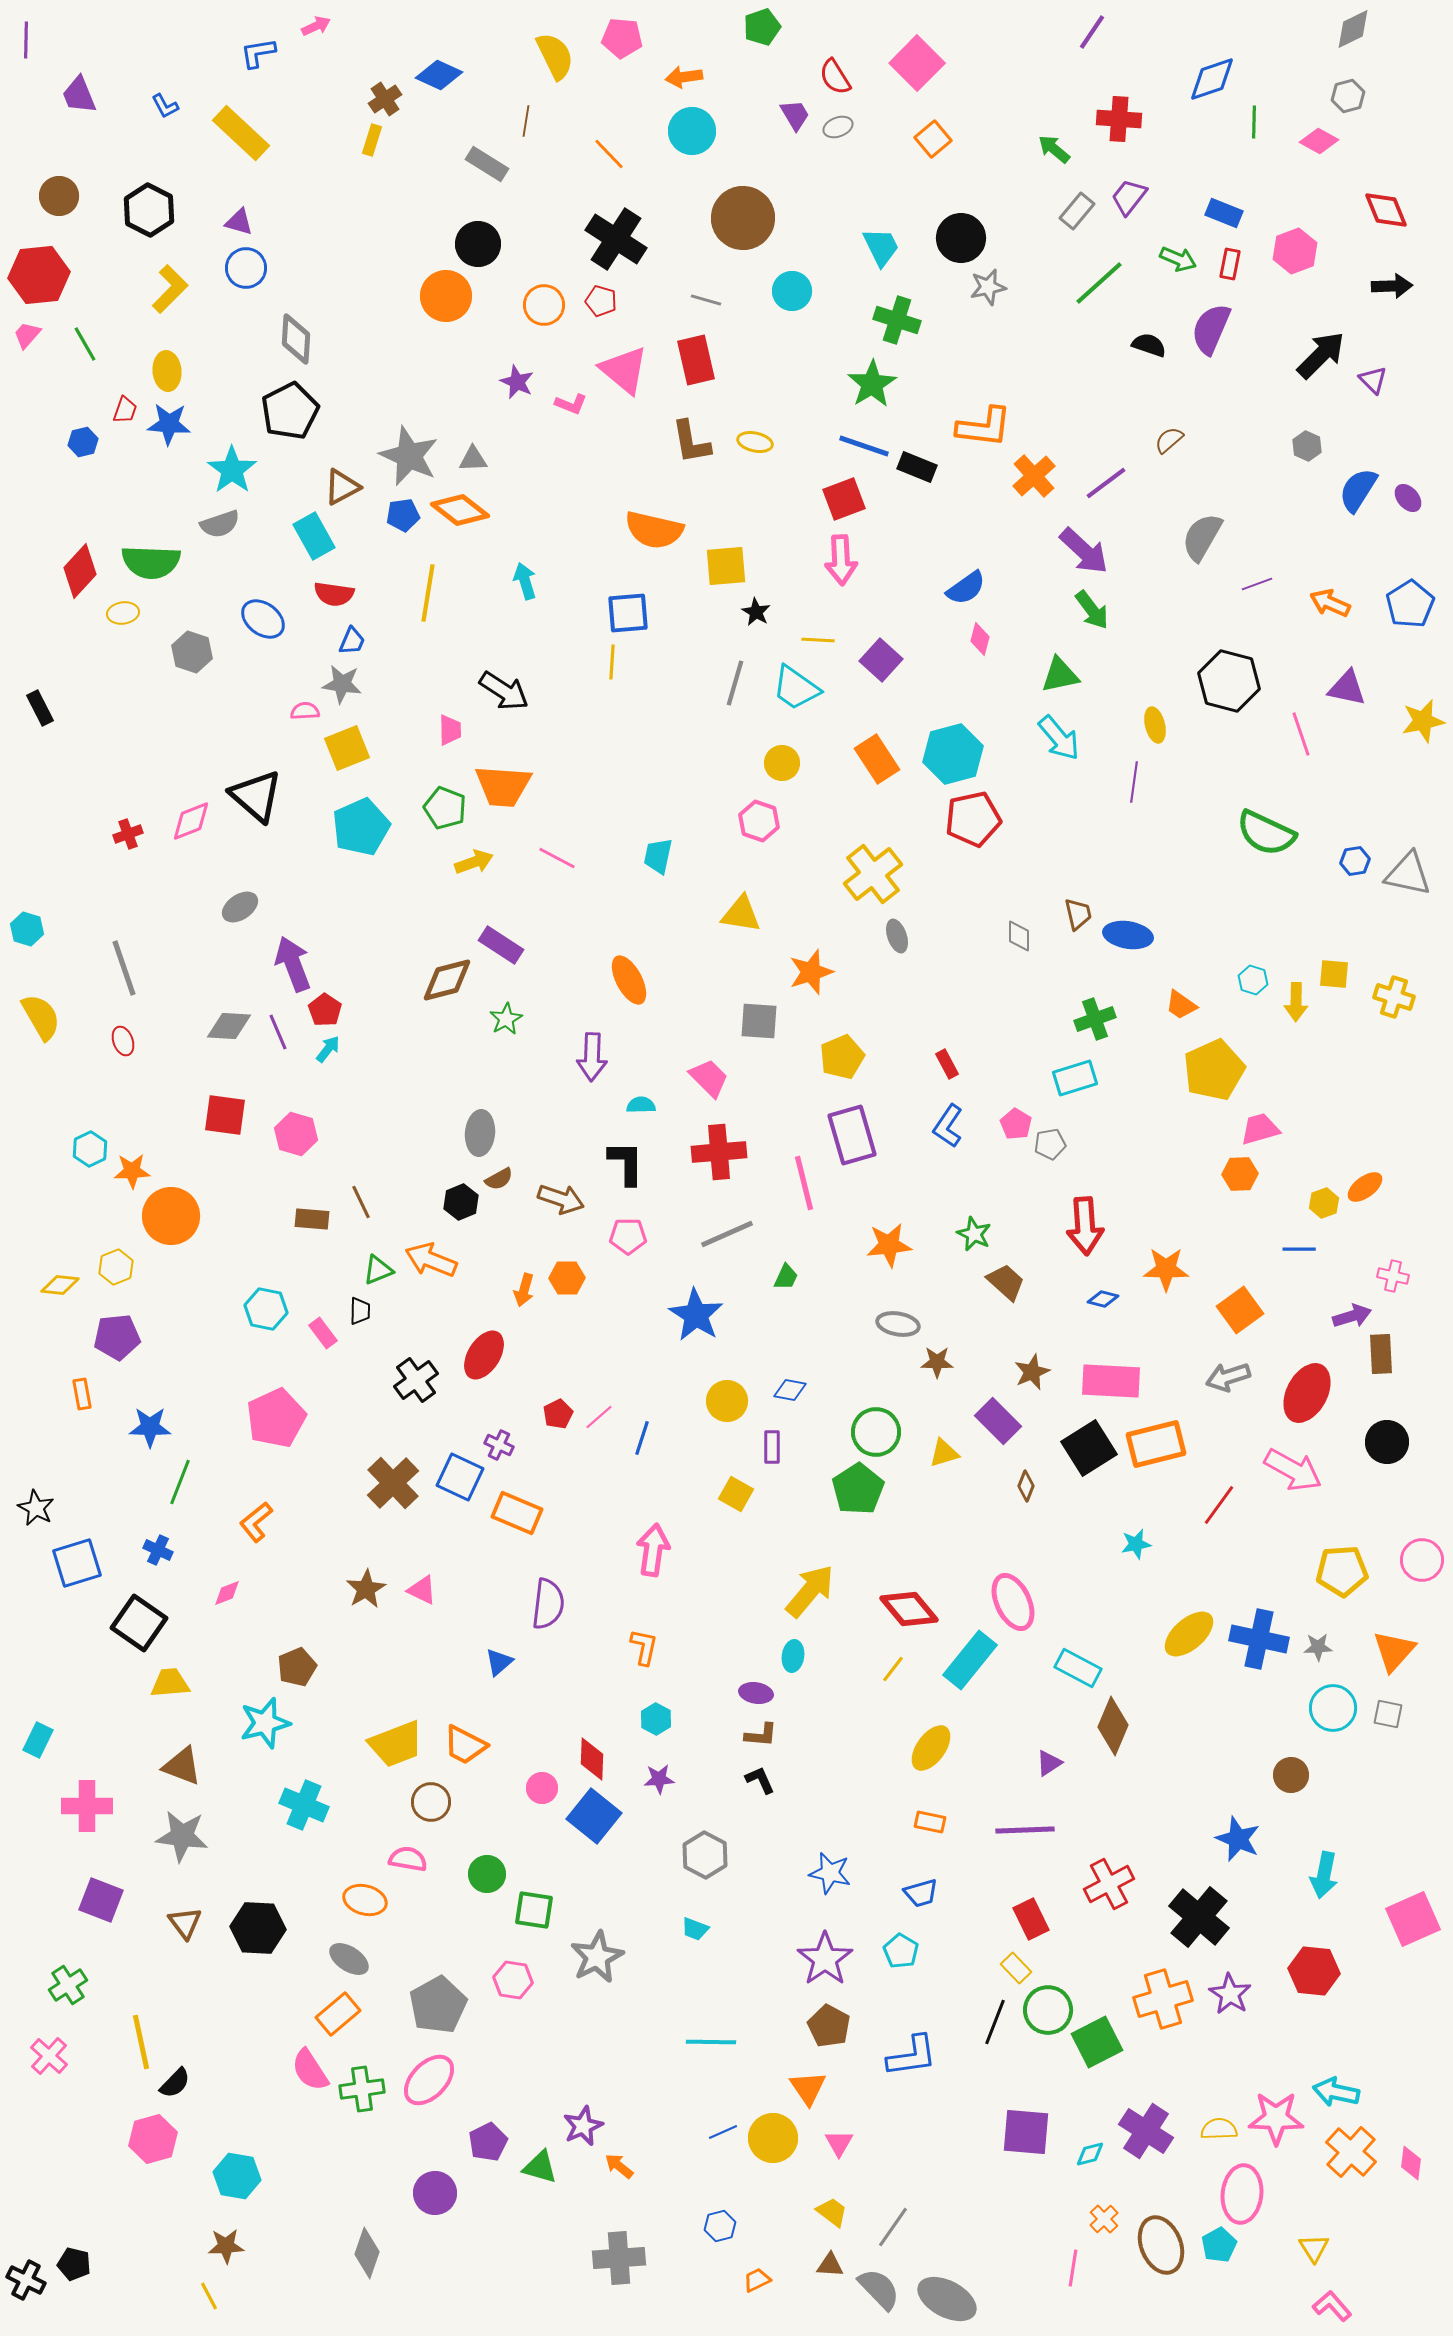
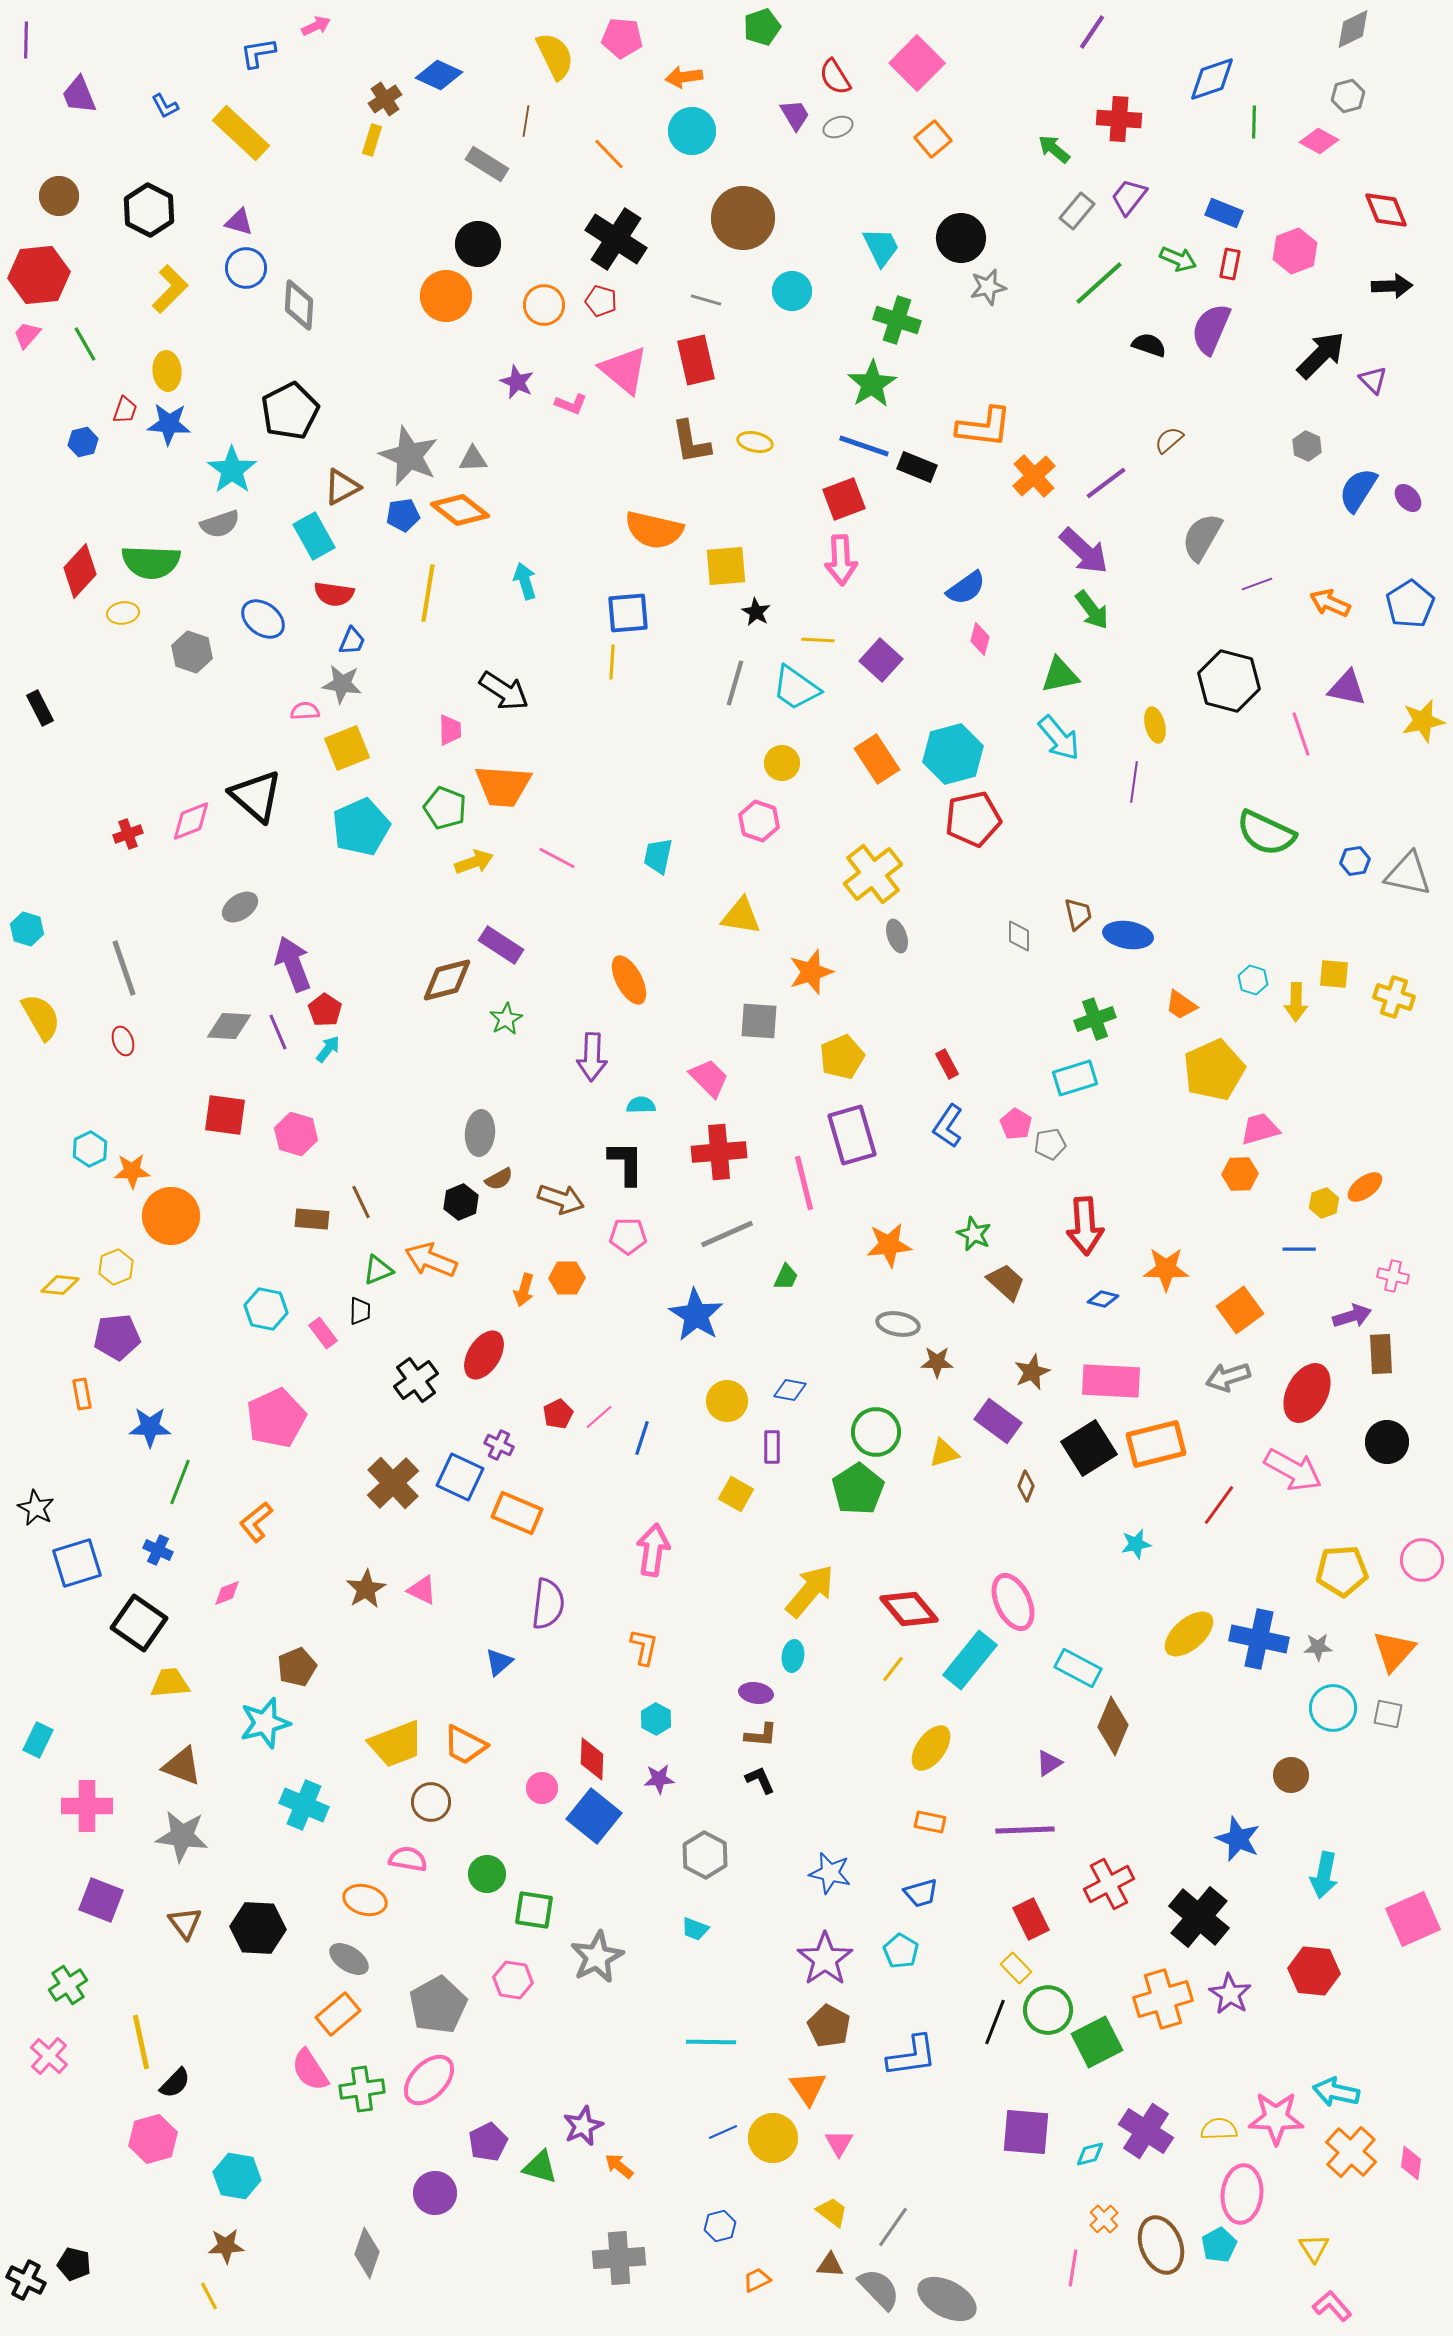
gray diamond at (296, 339): moved 3 px right, 34 px up
yellow triangle at (741, 914): moved 2 px down
purple rectangle at (998, 1421): rotated 9 degrees counterclockwise
